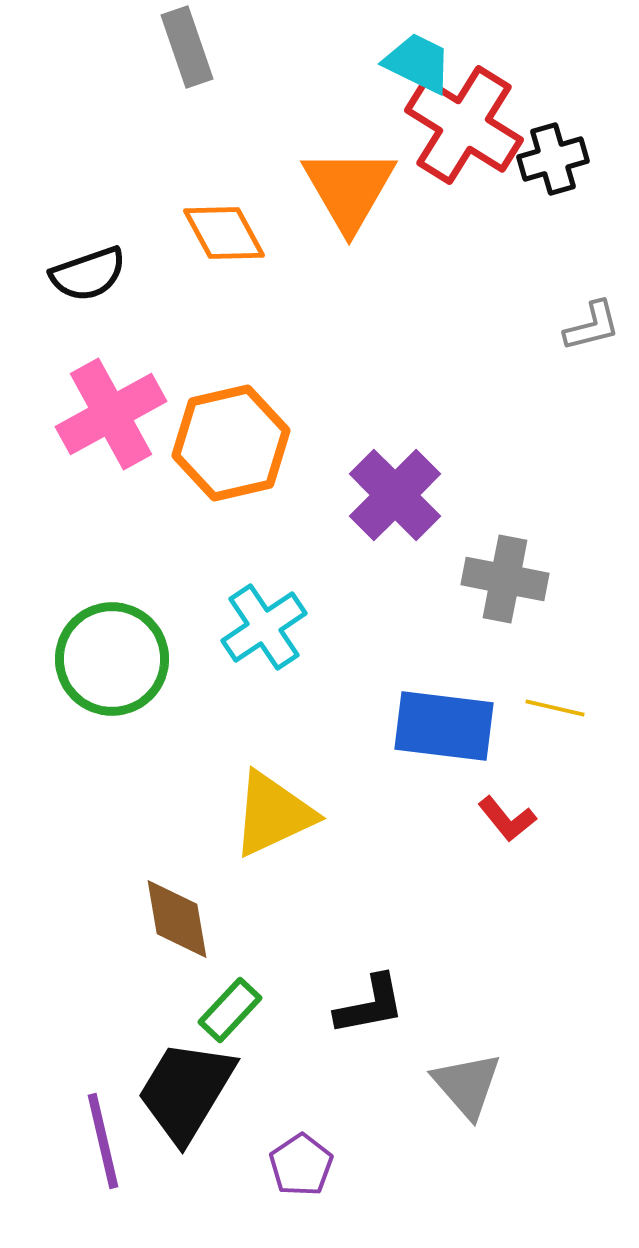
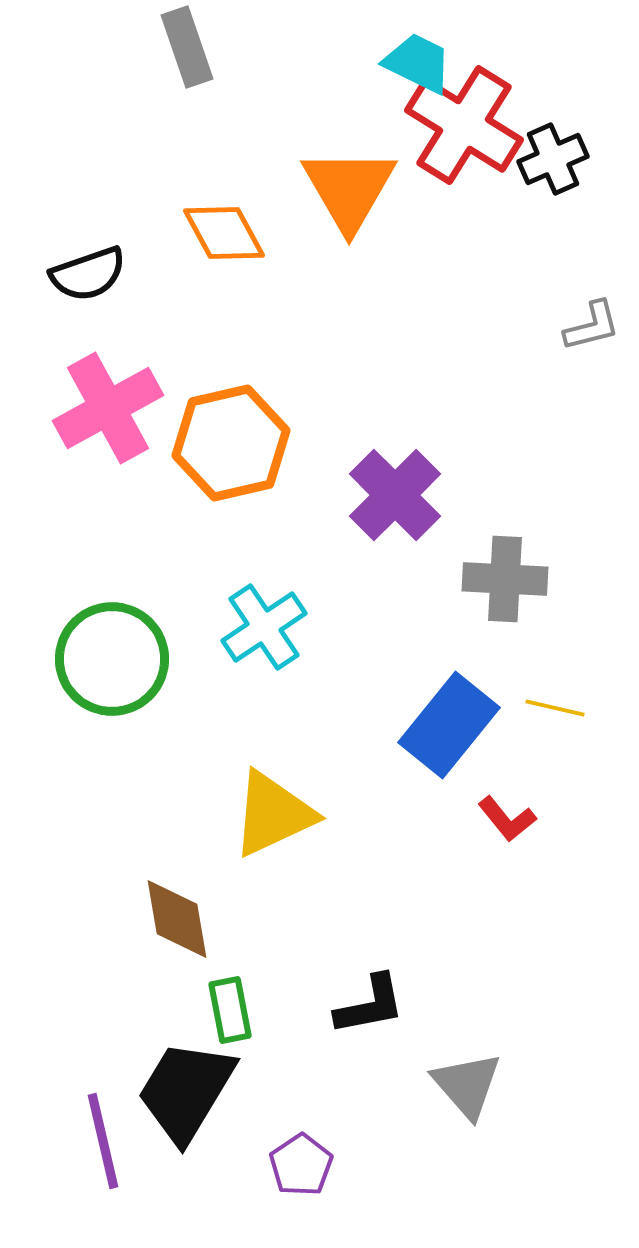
black cross: rotated 8 degrees counterclockwise
pink cross: moved 3 px left, 6 px up
gray cross: rotated 8 degrees counterclockwise
blue rectangle: moved 5 px right, 1 px up; rotated 58 degrees counterclockwise
green rectangle: rotated 54 degrees counterclockwise
